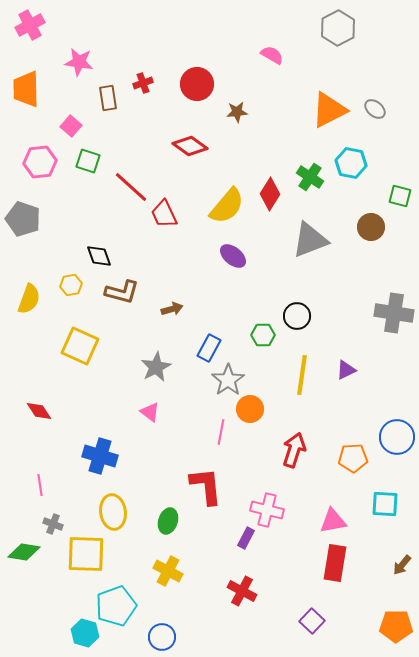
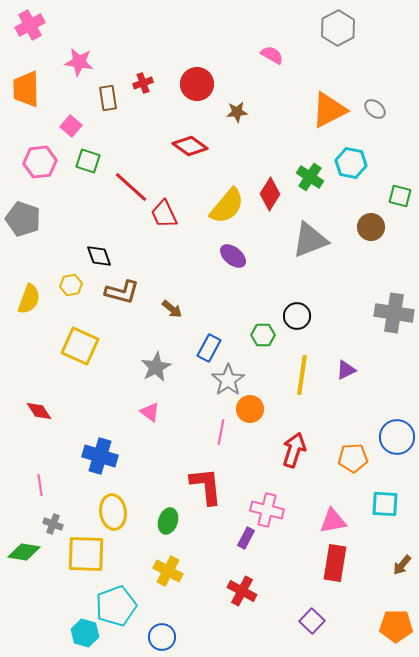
brown arrow at (172, 309): rotated 55 degrees clockwise
